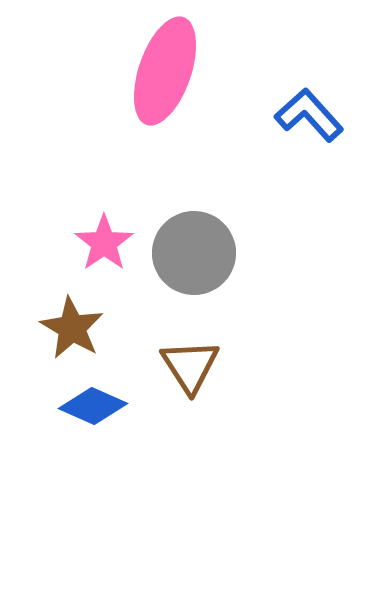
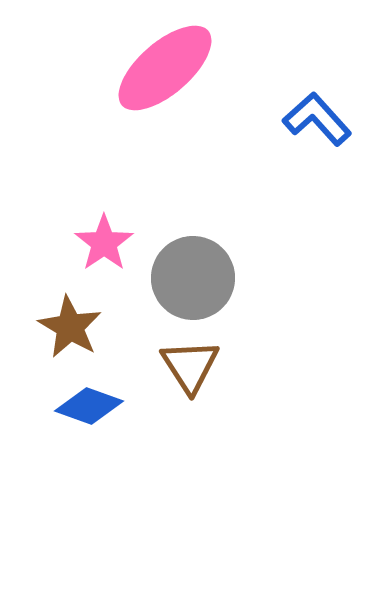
pink ellipse: moved 3 px up; rotated 30 degrees clockwise
blue L-shape: moved 8 px right, 4 px down
gray circle: moved 1 px left, 25 px down
brown star: moved 2 px left, 1 px up
blue diamond: moved 4 px left; rotated 4 degrees counterclockwise
